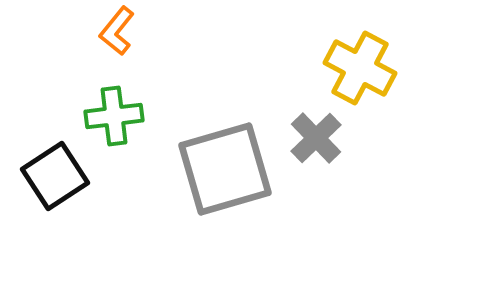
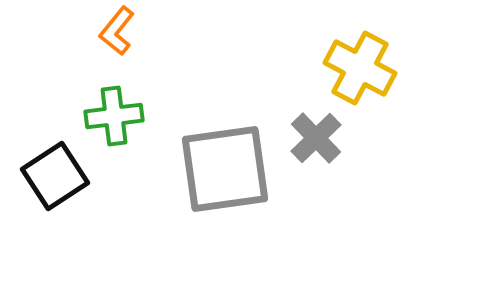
gray square: rotated 8 degrees clockwise
